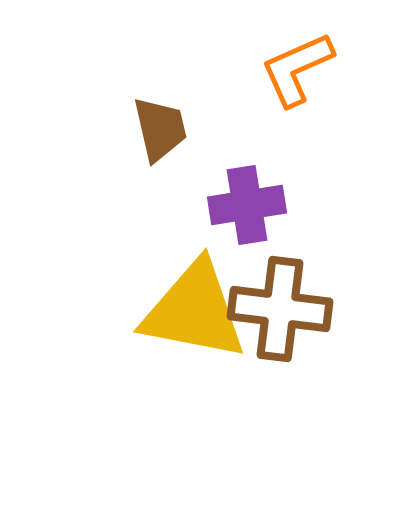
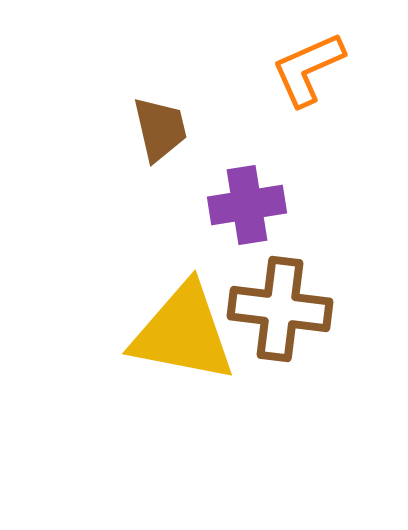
orange L-shape: moved 11 px right
yellow triangle: moved 11 px left, 22 px down
